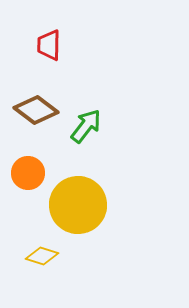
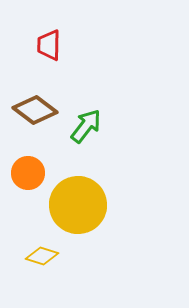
brown diamond: moved 1 px left
